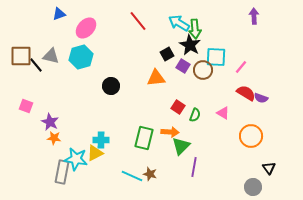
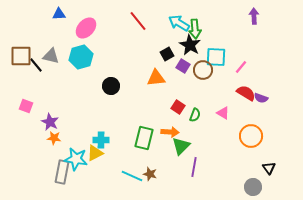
blue triangle: rotated 16 degrees clockwise
